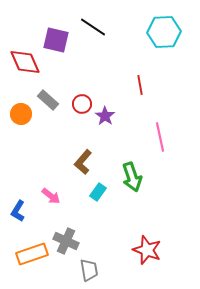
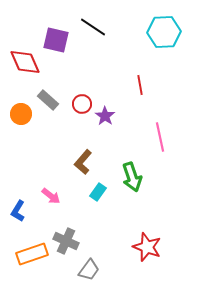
red star: moved 3 px up
gray trapezoid: rotated 45 degrees clockwise
